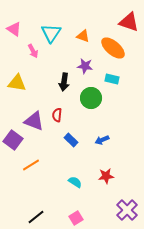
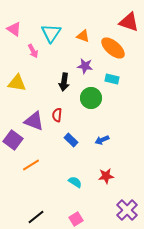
pink square: moved 1 px down
